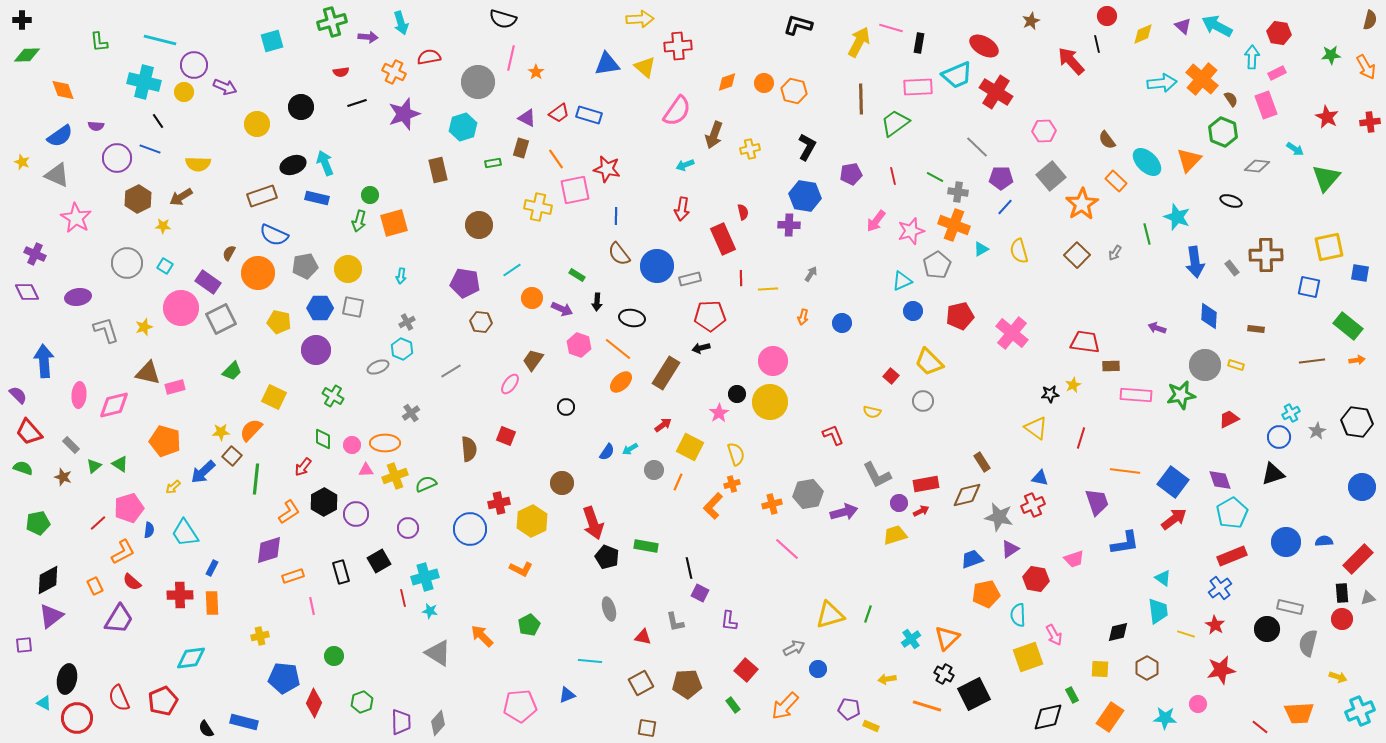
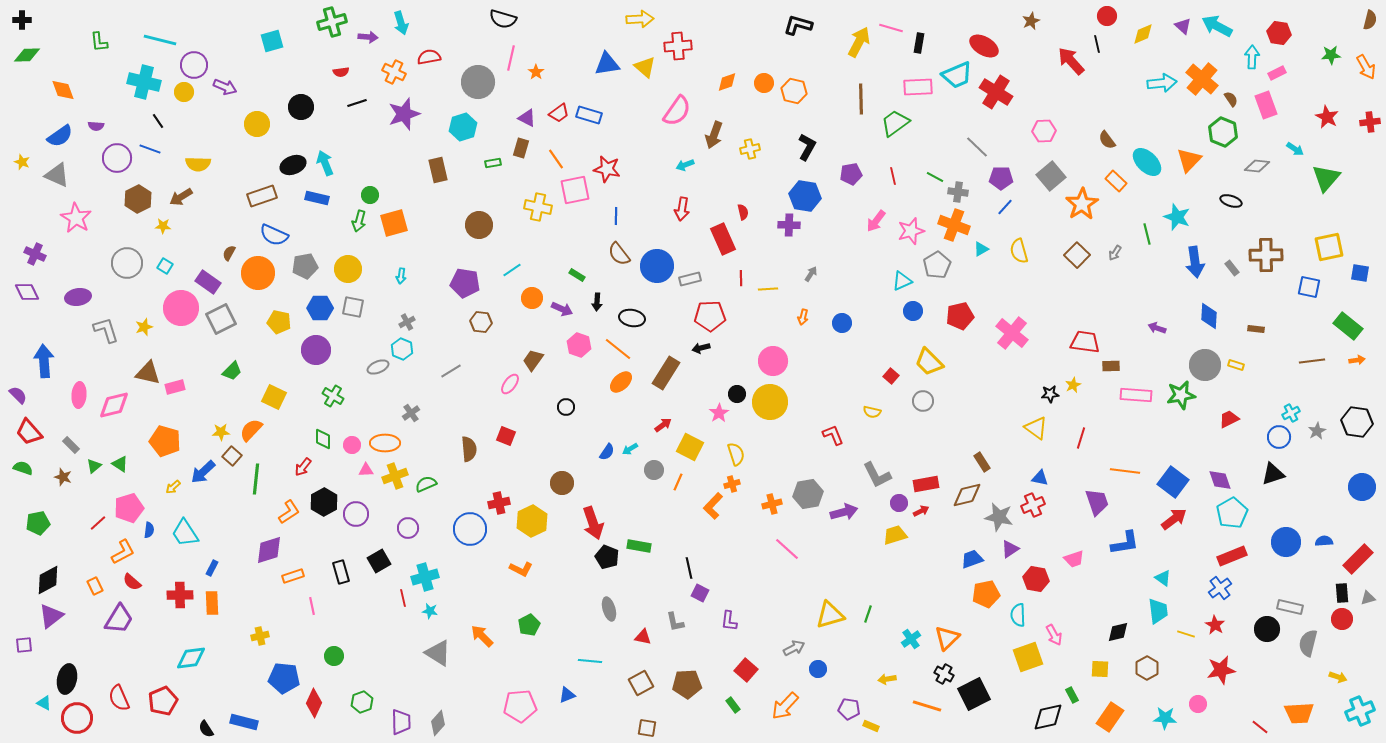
green rectangle at (646, 546): moved 7 px left
